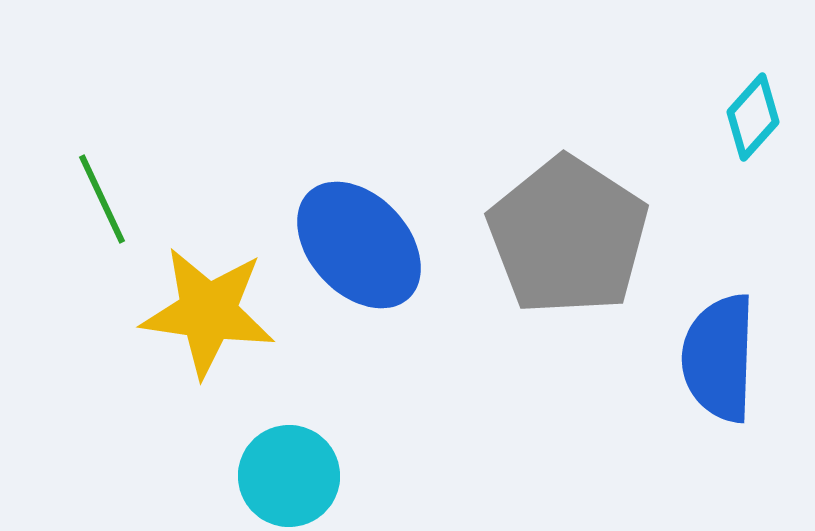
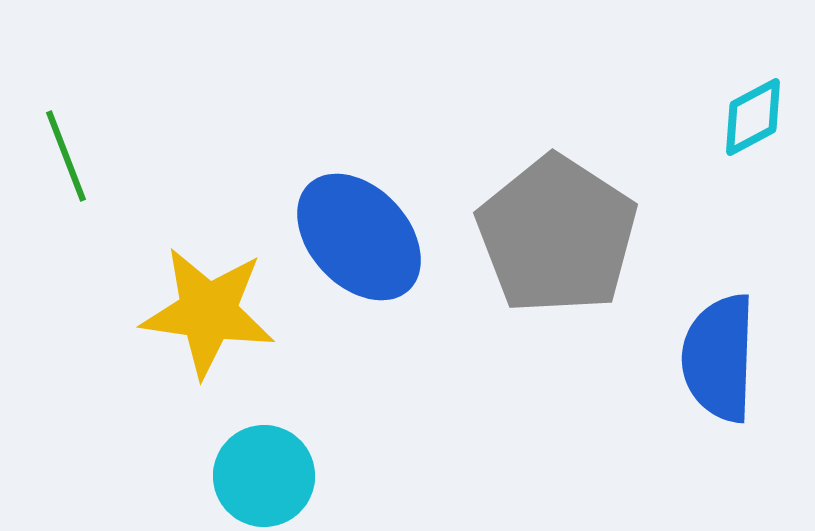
cyan diamond: rotated 20 degrees clockwise
green line: moved 36 px left, 43 px up; rotated 4 degrees clockwise
gray pentagon: moved 11 px left, 1 px up
blue ellipse: moved 8 px up
cyan circle: moved 25 px left
